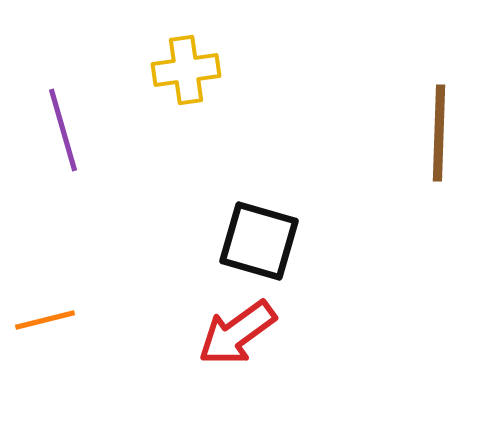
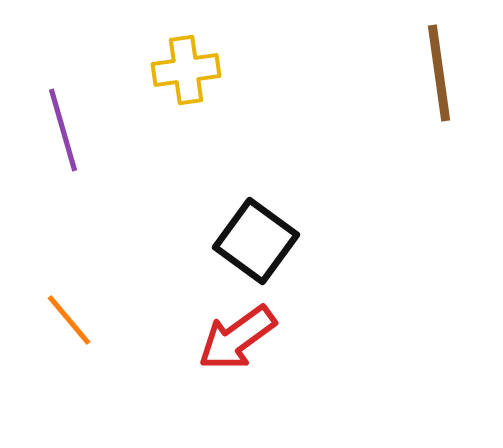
brown line: moved 60 px up; rotated 10 degrees counterclockwise
black square: moved 3 px left; rotated 20 degrees clockwise
orange line: moved 24 px right; rotated 64 degrees clockwise
red arrow: moved 5 px down
